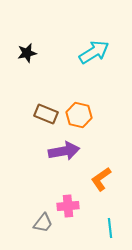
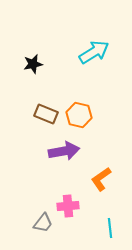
black star: moved 6 px right, 11 px down
